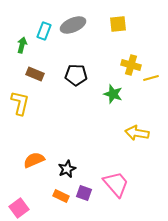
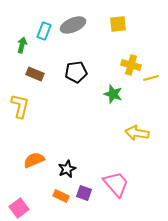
black pentagon: moved 3 px up; rotated 10 degrees counterclockwise
yellow L-shape: moved 3 px down
